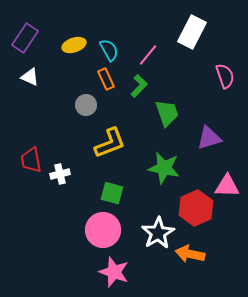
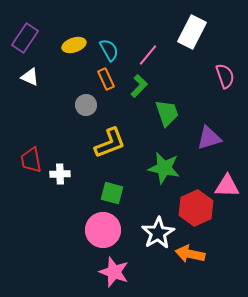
white cross: rotated 12 degrees clockwise
